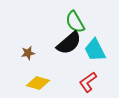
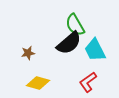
green semicircle: moved 3 px down
